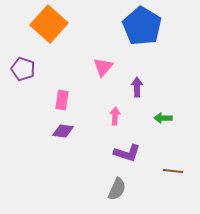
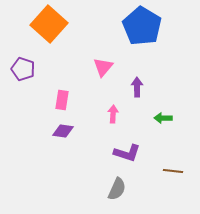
pink arrow: moved 2 px left, 2 px up
